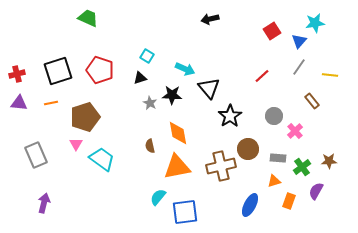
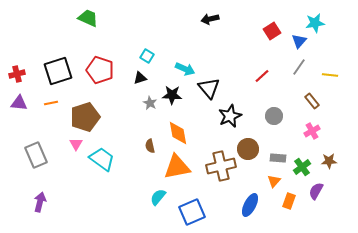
black star at (230, 116): rotated 10 degrees clockwise
pink cross at (295, 131): moved 17 px right; rotated 14 degrees clockwise
orange triangle at (274, 181): rotated 32 degrees counterclockwise
purple arrow at (44, 203): moved 4 px left, 1 px up
blue square at (185, 212): moved 7 px right; rotated 16 degrees counterclockwise
